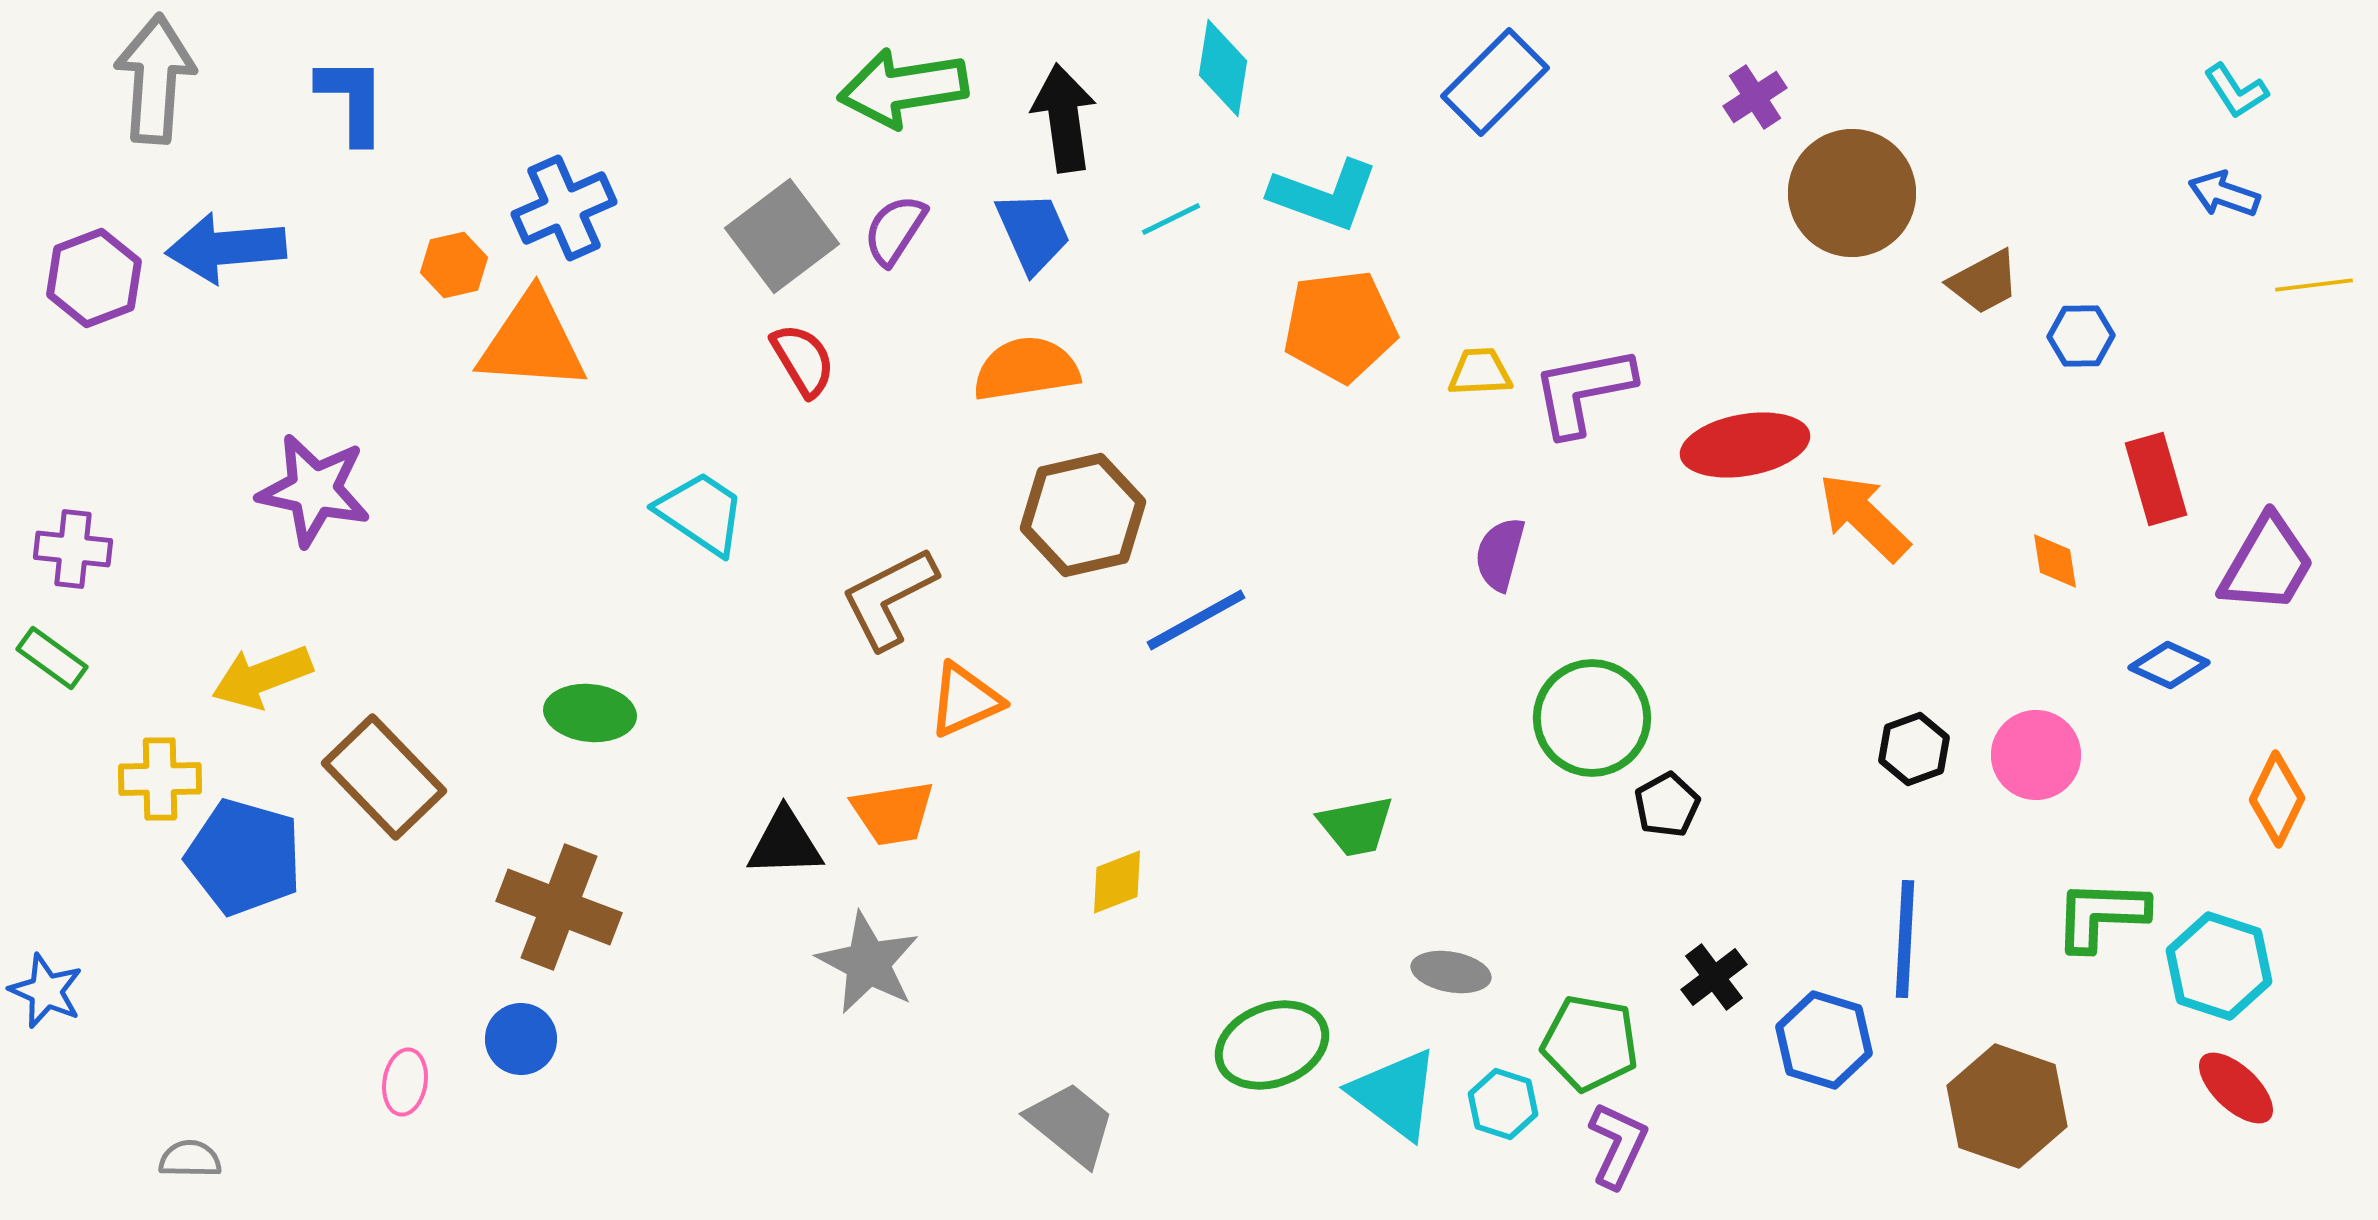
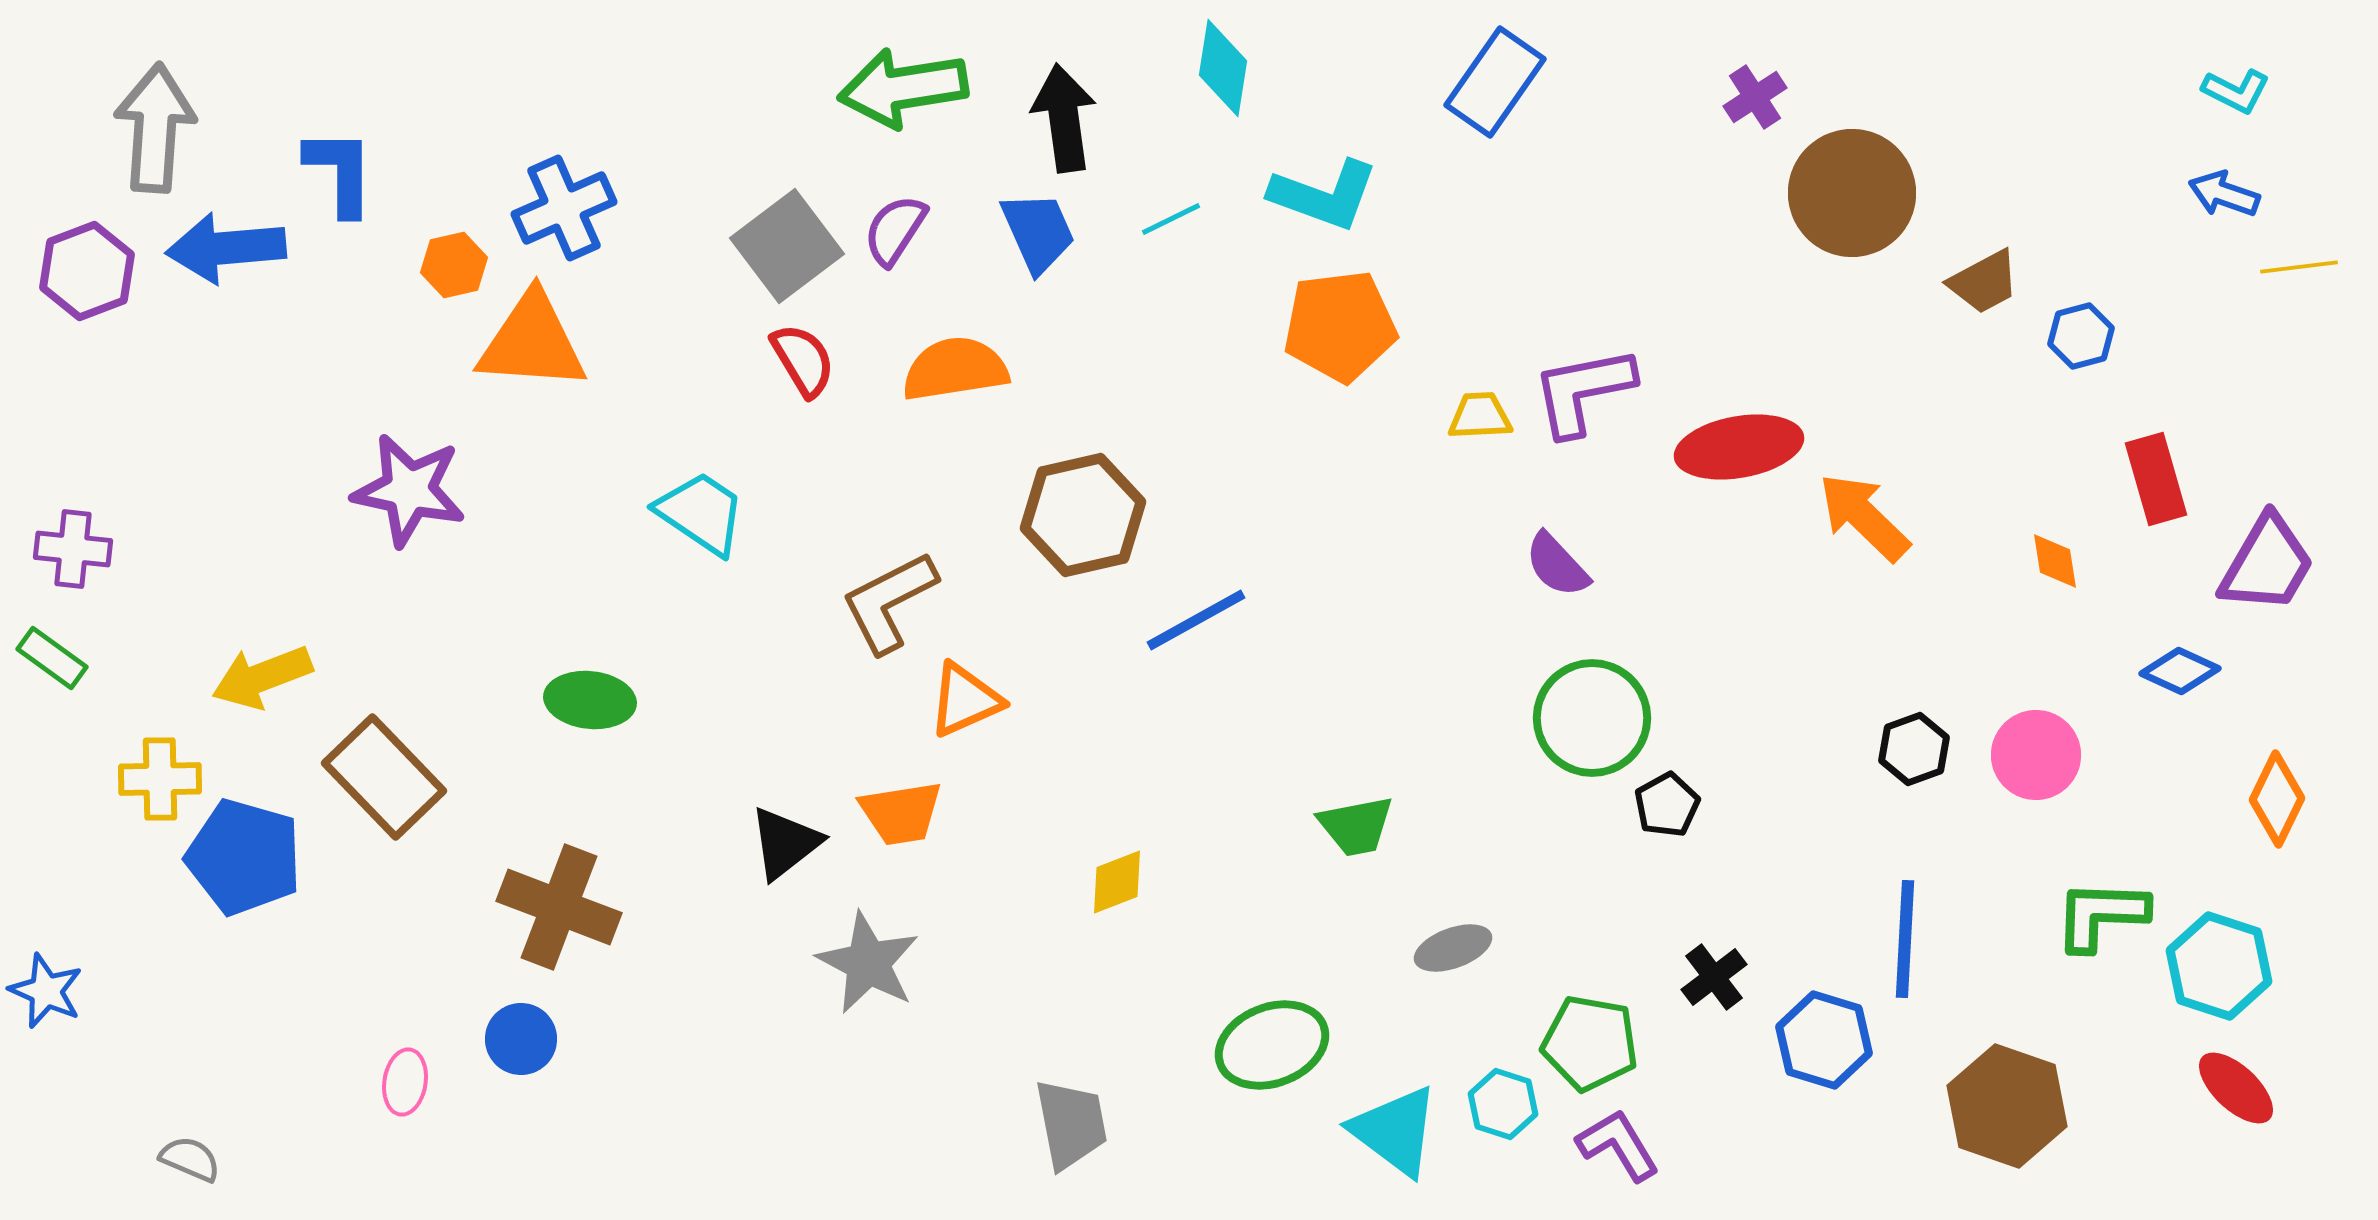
gray arrow at (155, 79): moved 49 px down
blue rectangle at (1495, 82): rotated 10 degrees counterclockwise
cyan L-shape at (2236, 91): rotated 30 degrees counterclockwise
blue L-shape at (352, 100): moved 12 px left, 72 px down
blue trapezoid at (1033, 232): moved 5 px right
gray square at (782, 236): moved 5 px right, 10 px down
purple hexagon at (94, 278): moved 7 px left, 7 px up
yellow line at (2314, 285): moved 15 px left, 18 px up
blue hexagon at (2081, 336): rotated 14 degrees counterclockwise
orange semicircle at (1026, 369): moved 71 px left
yellow trapezoid at (1480, 372): moved 44 px down
red ellipse at (1745, 445): moved 6 px left, 2 px down
purple star at (314, 490): moved 95 px right
purple semicircle at (1500, 554): moved 57 px right, 11 px down; rotated 58 degrees counterclockwise
brown L-shape at (889, 598): moved 4 px down
blue diamond at (2169, 665): moved 11 px right, 6 px down
green ellipse at (590, 713): moved 13 px up
orange trapezoid at (893, 813): moved 8 px right
black triangle at (785, 843): rotated 36 degrees counterclockwise
gray ellipse at (1451, 972): moved 2 px right, 24 px up; rotated 30 degrees counterclockwise
cyan triangle at (1395, 1094): moved 37 px down
gray trapezoid at (1071, 1124): rotated 40 degrees clockwise
purple L-shape at (1618, 1145): rotated 56 degrees counterclockwise
gray semicircle at (190, 1159): rotated 22 degrees clockwise
